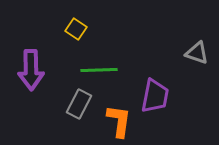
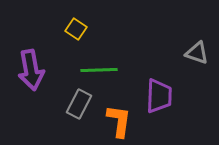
purple arrow: rotated 9 degrees counterclockwise
purple trapezoid: moved 4 px right; rotated 9 degrees counterclockwise
